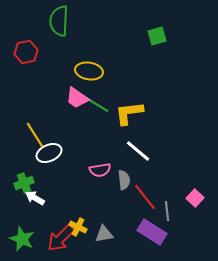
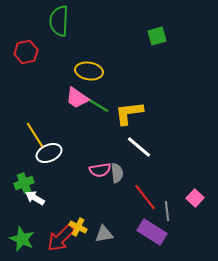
white line: moved 1 px right, 4 px up
gray semicircle: moved 7 px left, 7 px up
